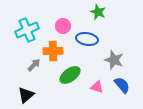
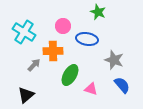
cyan cross: moved 3 px left, 2 px down; rotated 35 degrees counterclockwise
green ellipse: rotated 25 degrees counterclockwise
pink triangle: moved 6 px left, 2 px down
